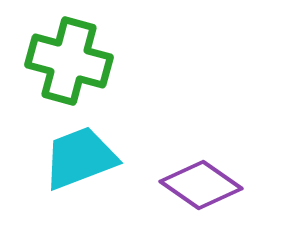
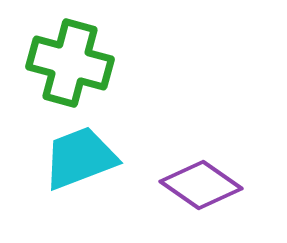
green cross: moved 1 px right, 2 px down
